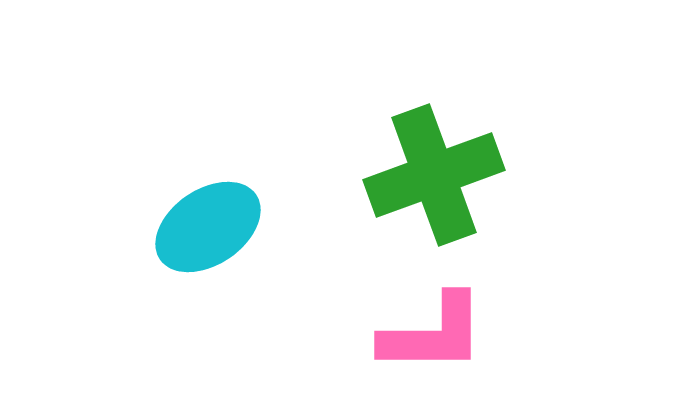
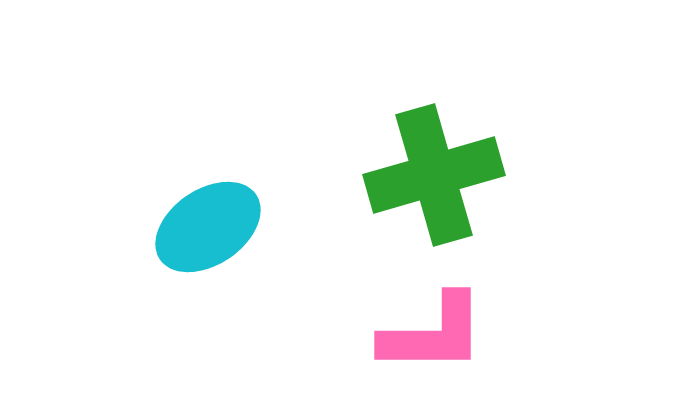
green cross: rotated 4 degrees clockwise
